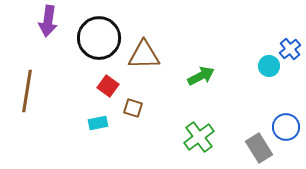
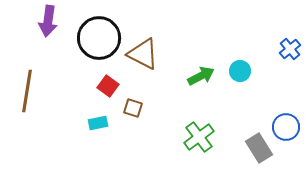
brown triangle: moved 1 px left, 1 px up; rotated 28 degrees clockwise
cyan circle: moved 29 px left, 5 px down
